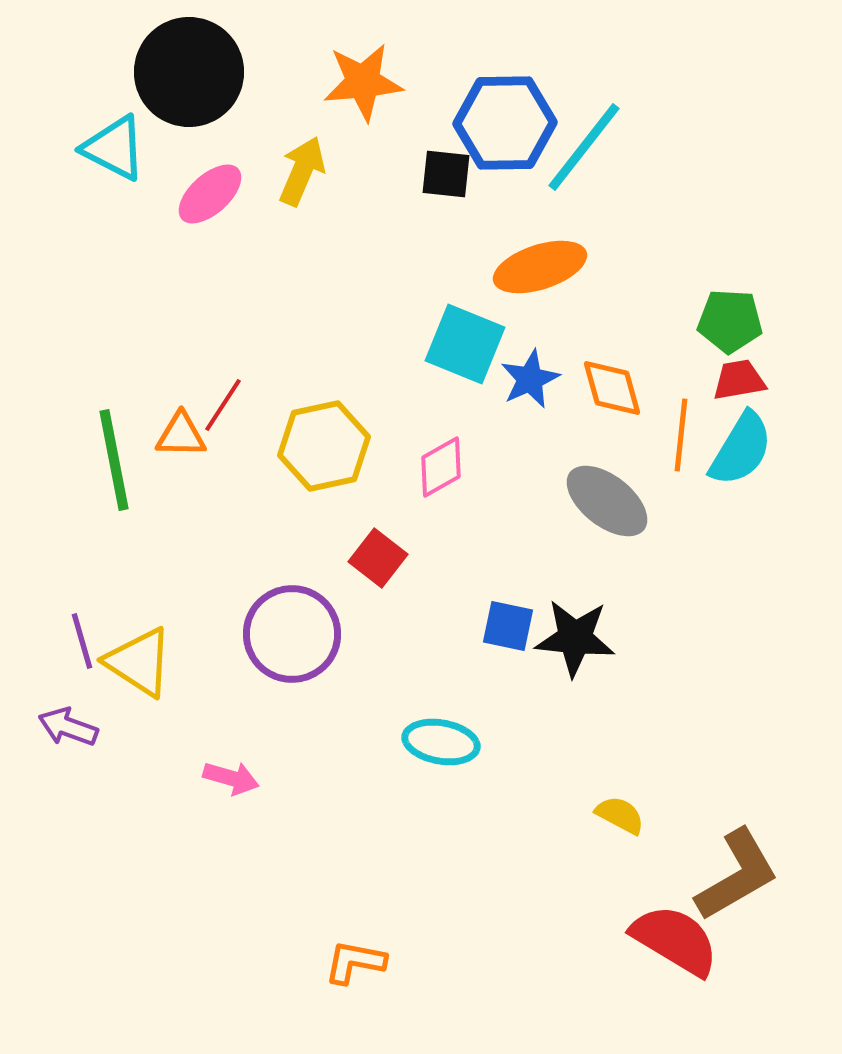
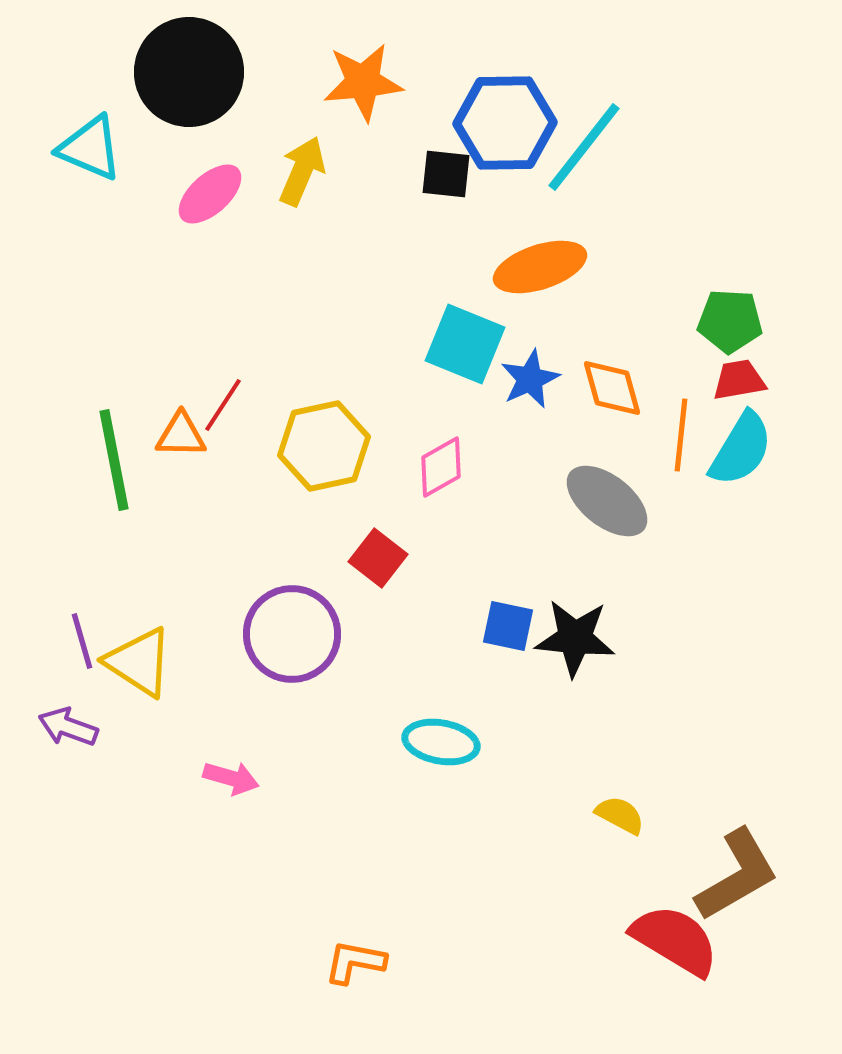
cyan triangle: moved 24 px left; rotated 4 degrees counterclockwise
